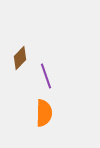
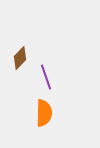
purple line: moved 1 px down
